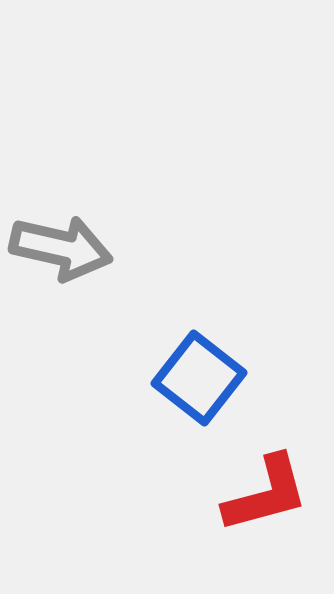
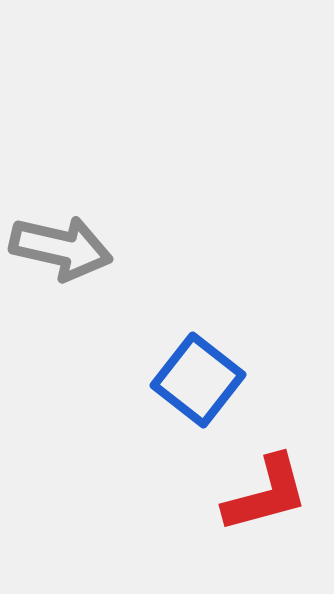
blue square: moved 1 px left, 2 px down
